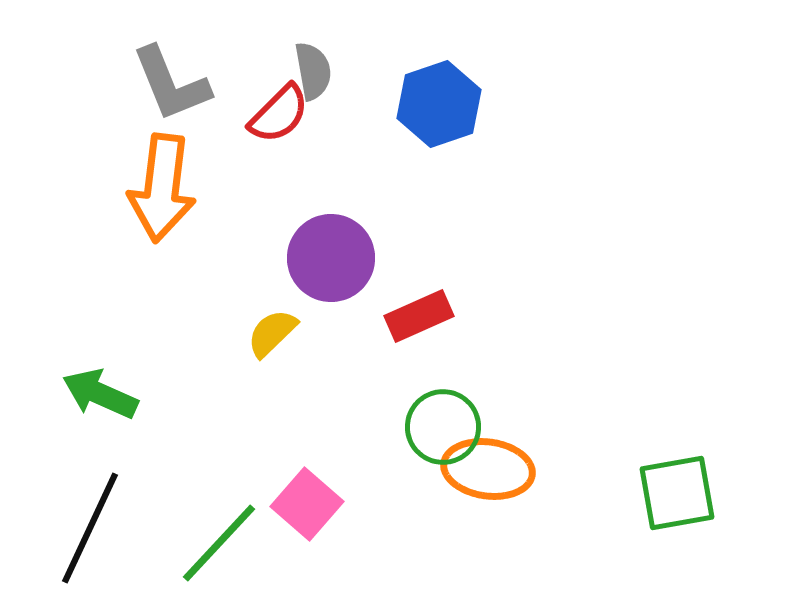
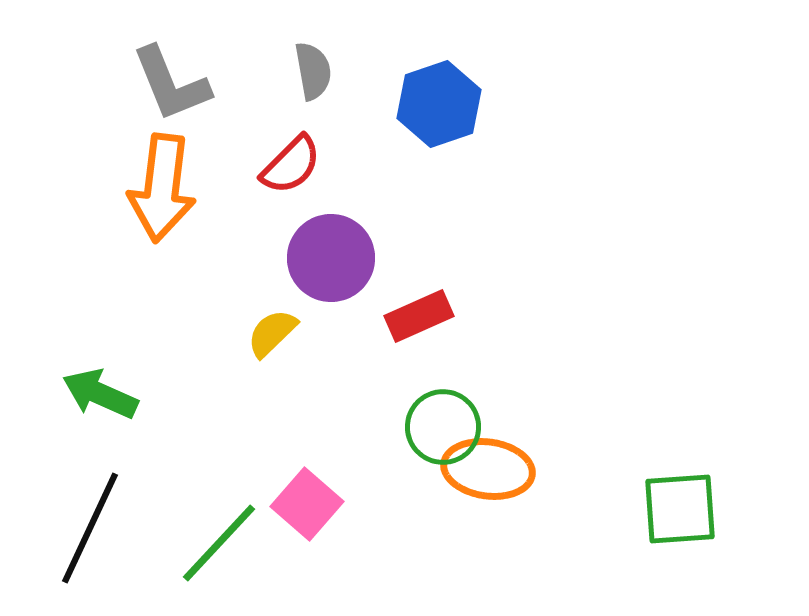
red semicircle: moved 12 px right, 51 px down
green square: moved 3 px right, 16 px down; rotated 6 degrees clockwise
